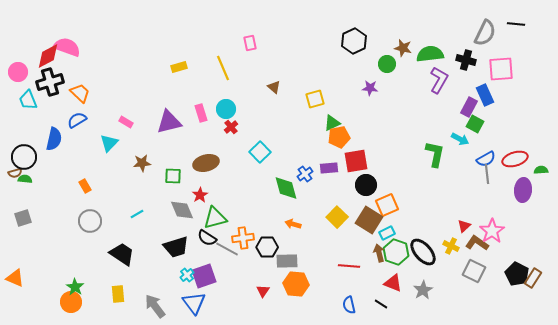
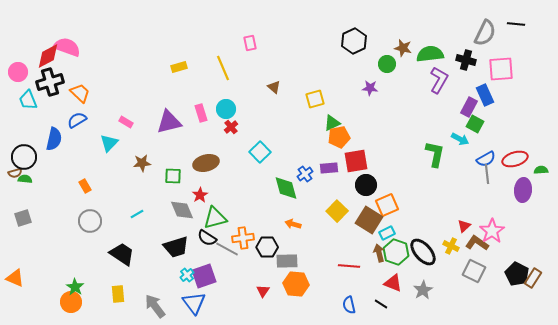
yellow square at (337, 217): moved 6 px up
